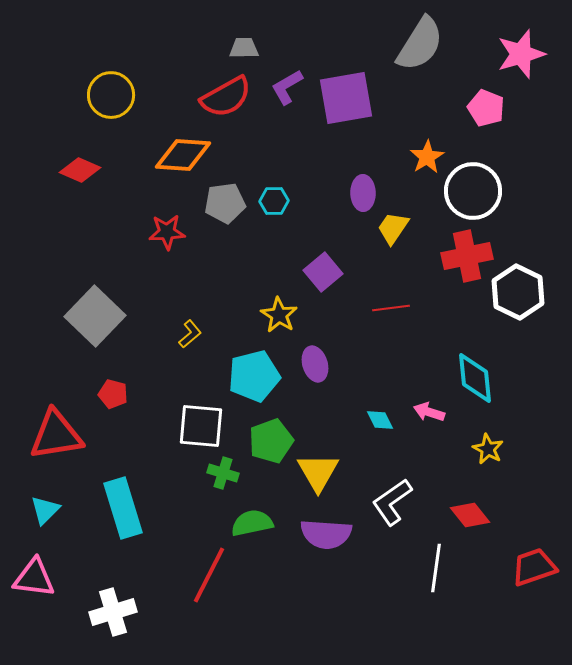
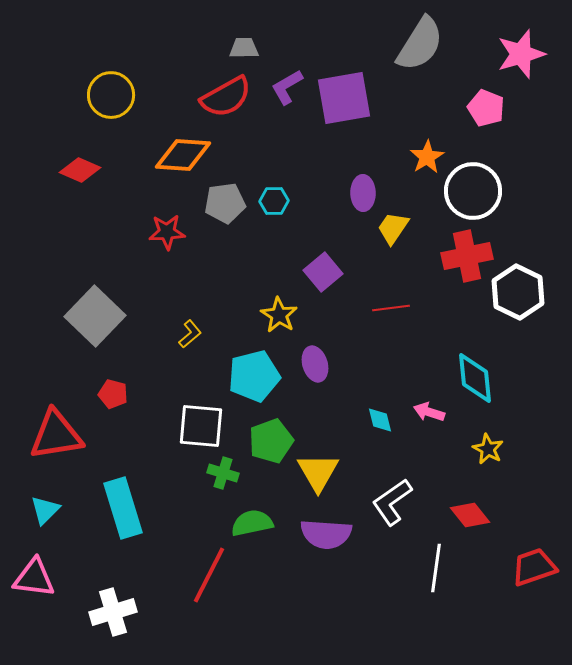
purple square at (346, 98): moved 2 px left
cyan diamond at (380, 420): rotated 12 degrees clockwise
